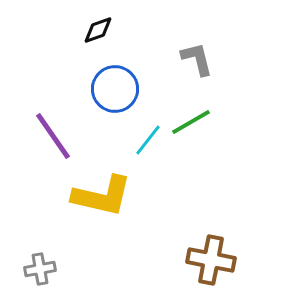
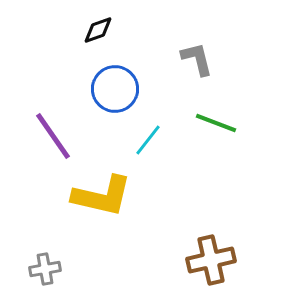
green line: moved 25 px right, 1 px down; rotated 51 degrees clockwise
brown cross: rotated 24 degrees counterclockwise
gray cross: moved 5 px right
